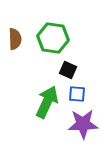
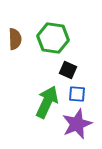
purple star: moved 6 px left; rotated 20 degrees counterclockwise
